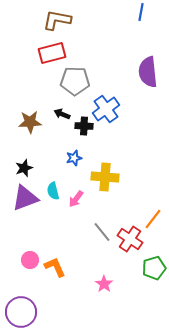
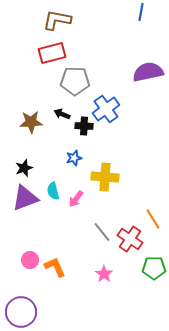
purple semicircle: rotated 84 degrees clockwise
brown star: moved 1 px right
orange line: rotated 70 degrees counterclockwise
green pentagon: rotated 15 degrees clockwise
pink star: moved 10 px up
